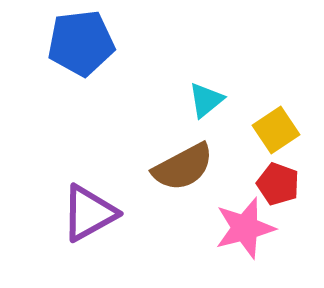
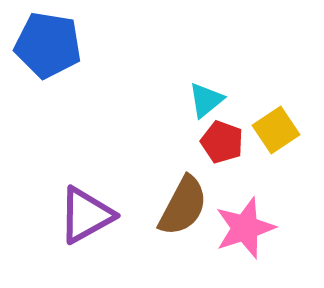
blue pentagon: moved 33 px left, 2 px down; rotated 16 degrees clockwise
brown semicircle: moved 39 px down; rotated 34 degrees counterclockwise
red pentagon: moved 56 px left, 42 px up
purple triangle: moved 3 px left, 2 px down
pink star: rotated 4 degrees counterclockwise
